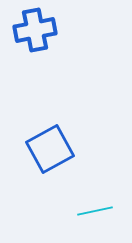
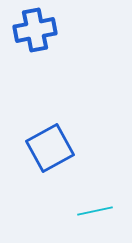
blue square: moved 1 px up
